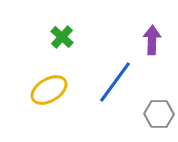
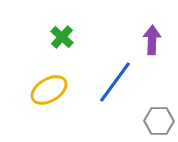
gray hexagon: moved 7 px down
